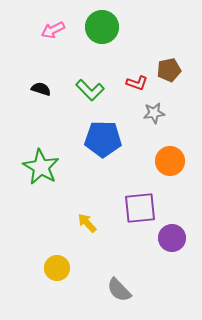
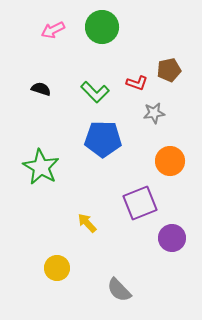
green L-shape: moved 5 px right, 2 px down
purple square: moved 5 px up; rotated 16 degrees counterclockwise
